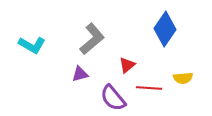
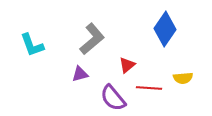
cyan L-shape: rotated 40 degrees clockwise
